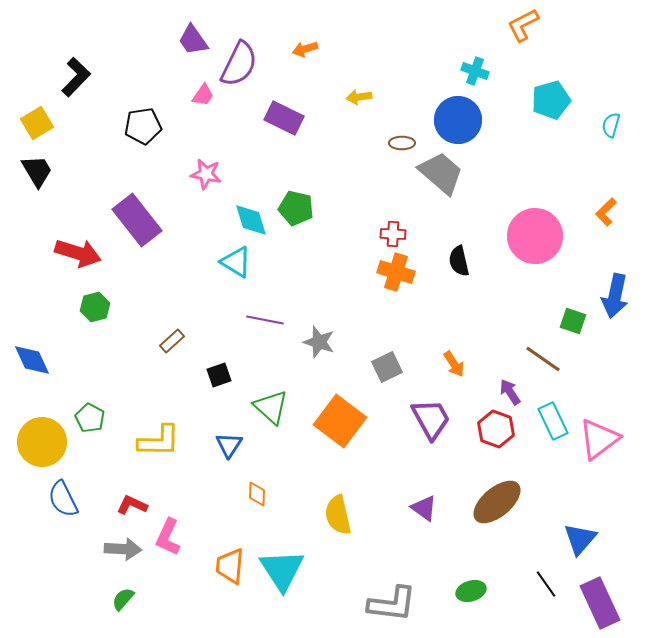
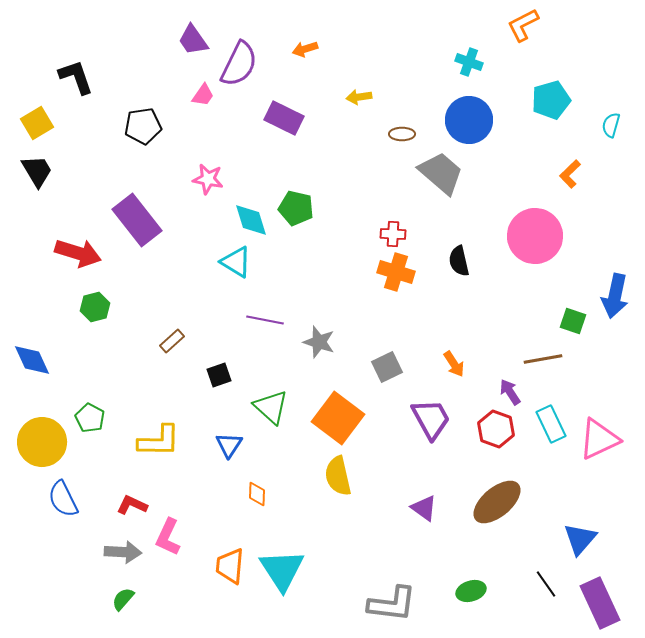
cyan cross at (475, 71): moved 6 px left, 9 px up
black L-shape at (76, 77): rotated 63 degrees counterclockwise
blue circle at (458, 120): moved 11 px right
brown ellipse at (402, 143): moved 9 px up
pink star at (206, 174): moved 2 px right, 5 px down
orange L-shape at (606, 212): moved 36 px left, 38 px up
brown line at (543, 359): rotated 45 degrees counterclockwise
orange square at (340, 421): moved 2 px left, 3 px up
cyan rectangle at (553, 421): moved 2 px left, 3 px down
pink triangle at (599, 439): rotated 12 degrees clockwise
yellow semicircle at (338, 515): moved 39 px up
gray arrow at (123, 549): moved 3 px down
